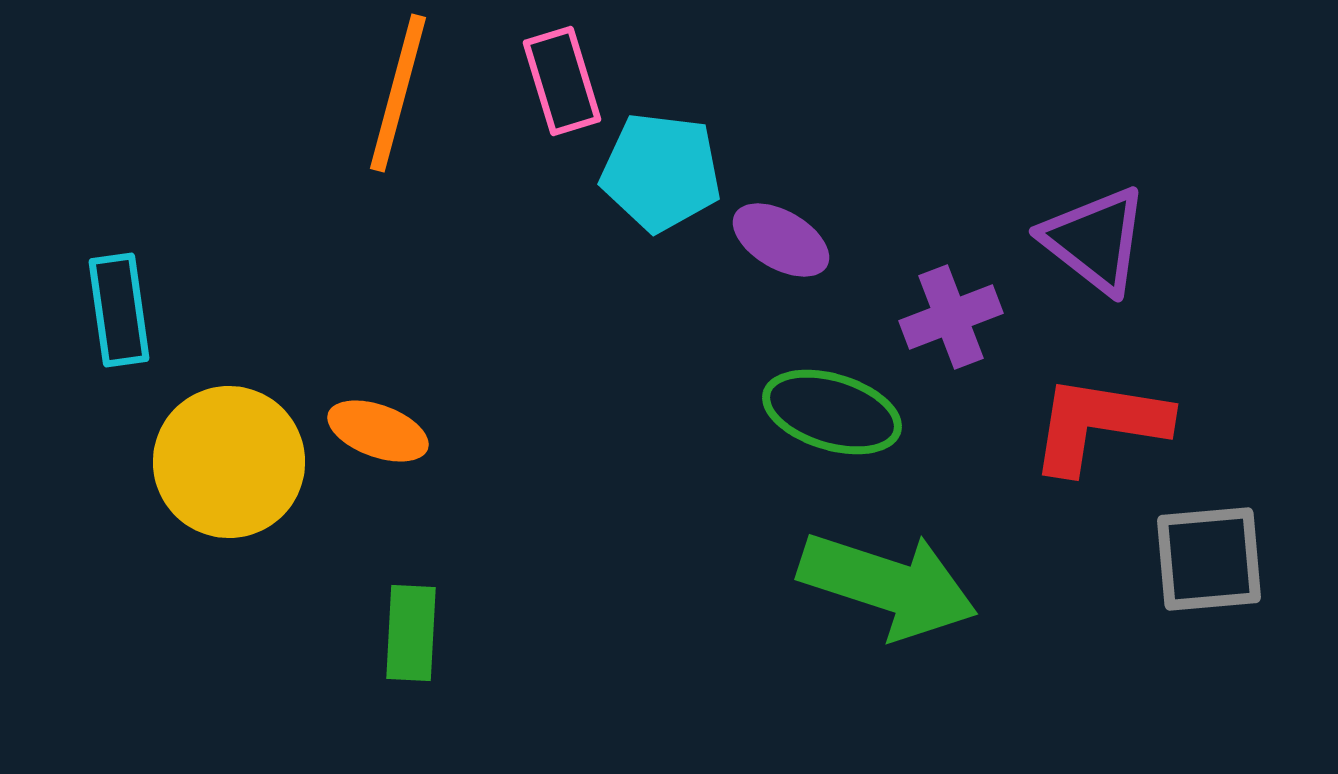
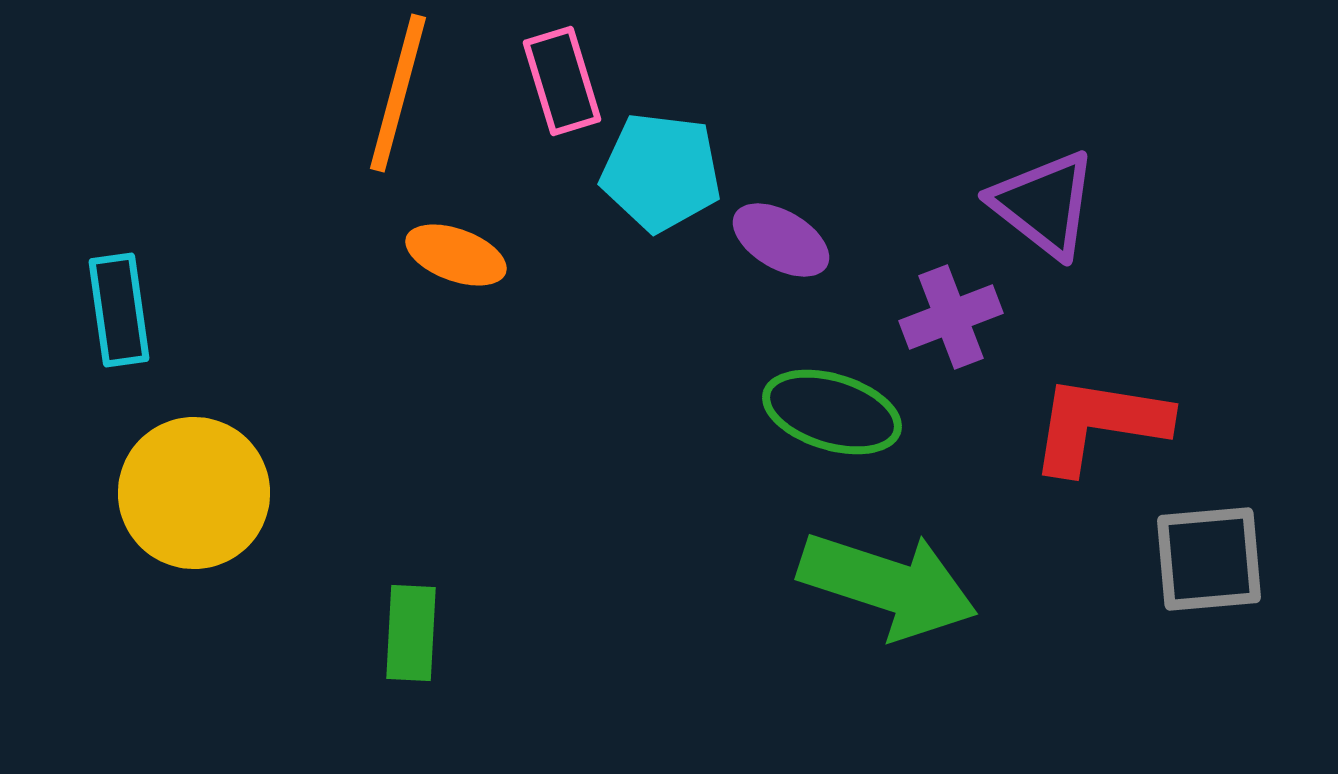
purple triangle: moved 51 px left, 36 px up
orange ellipse: moved 78 px right, 176 px up
yellow circle: moved 35 px left, 31 px down
